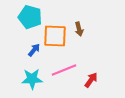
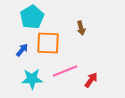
cyan pentagon: moved 2 px right; rotated 25 degrees clockwise
brown arrow: moved 2 px right, 1 px up
orange square: moved 7 px left, 7 px down
blue arrow: moved 12 px left
pink line: moved 1 px right, 1 px down
